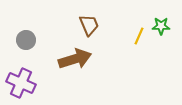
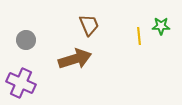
yellow line: rotated 30 degrees counterclockwise
